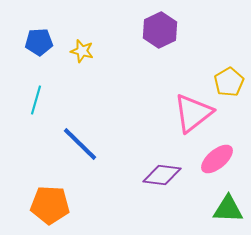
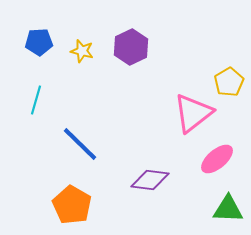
purple hexagon: moved 29 px left, 17 px down
purple diamond: moved 12 px left, 5 px down
orange pentagon: moved 22 px right; rotated 27 degrees clockwise
